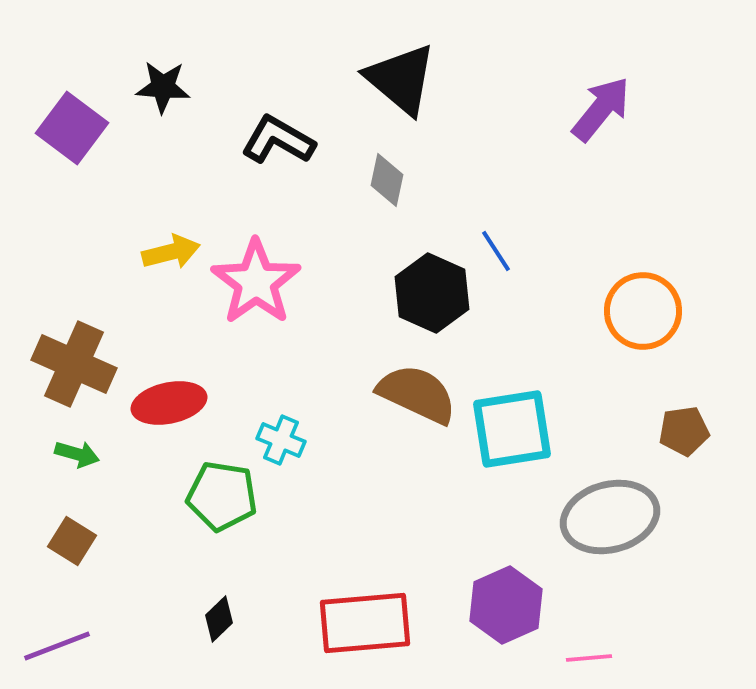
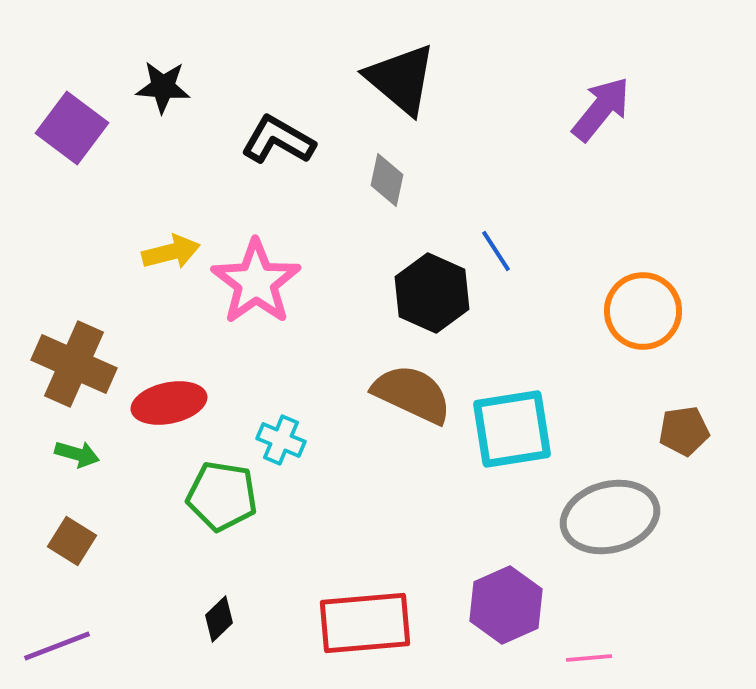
brown semicircle: moved 5 px left
